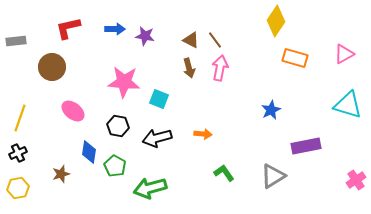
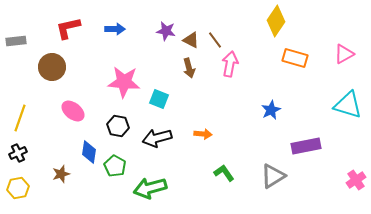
purple star: moved 21 px right, 5 px up
pink arrow: moved 10 px right, 4 px up
